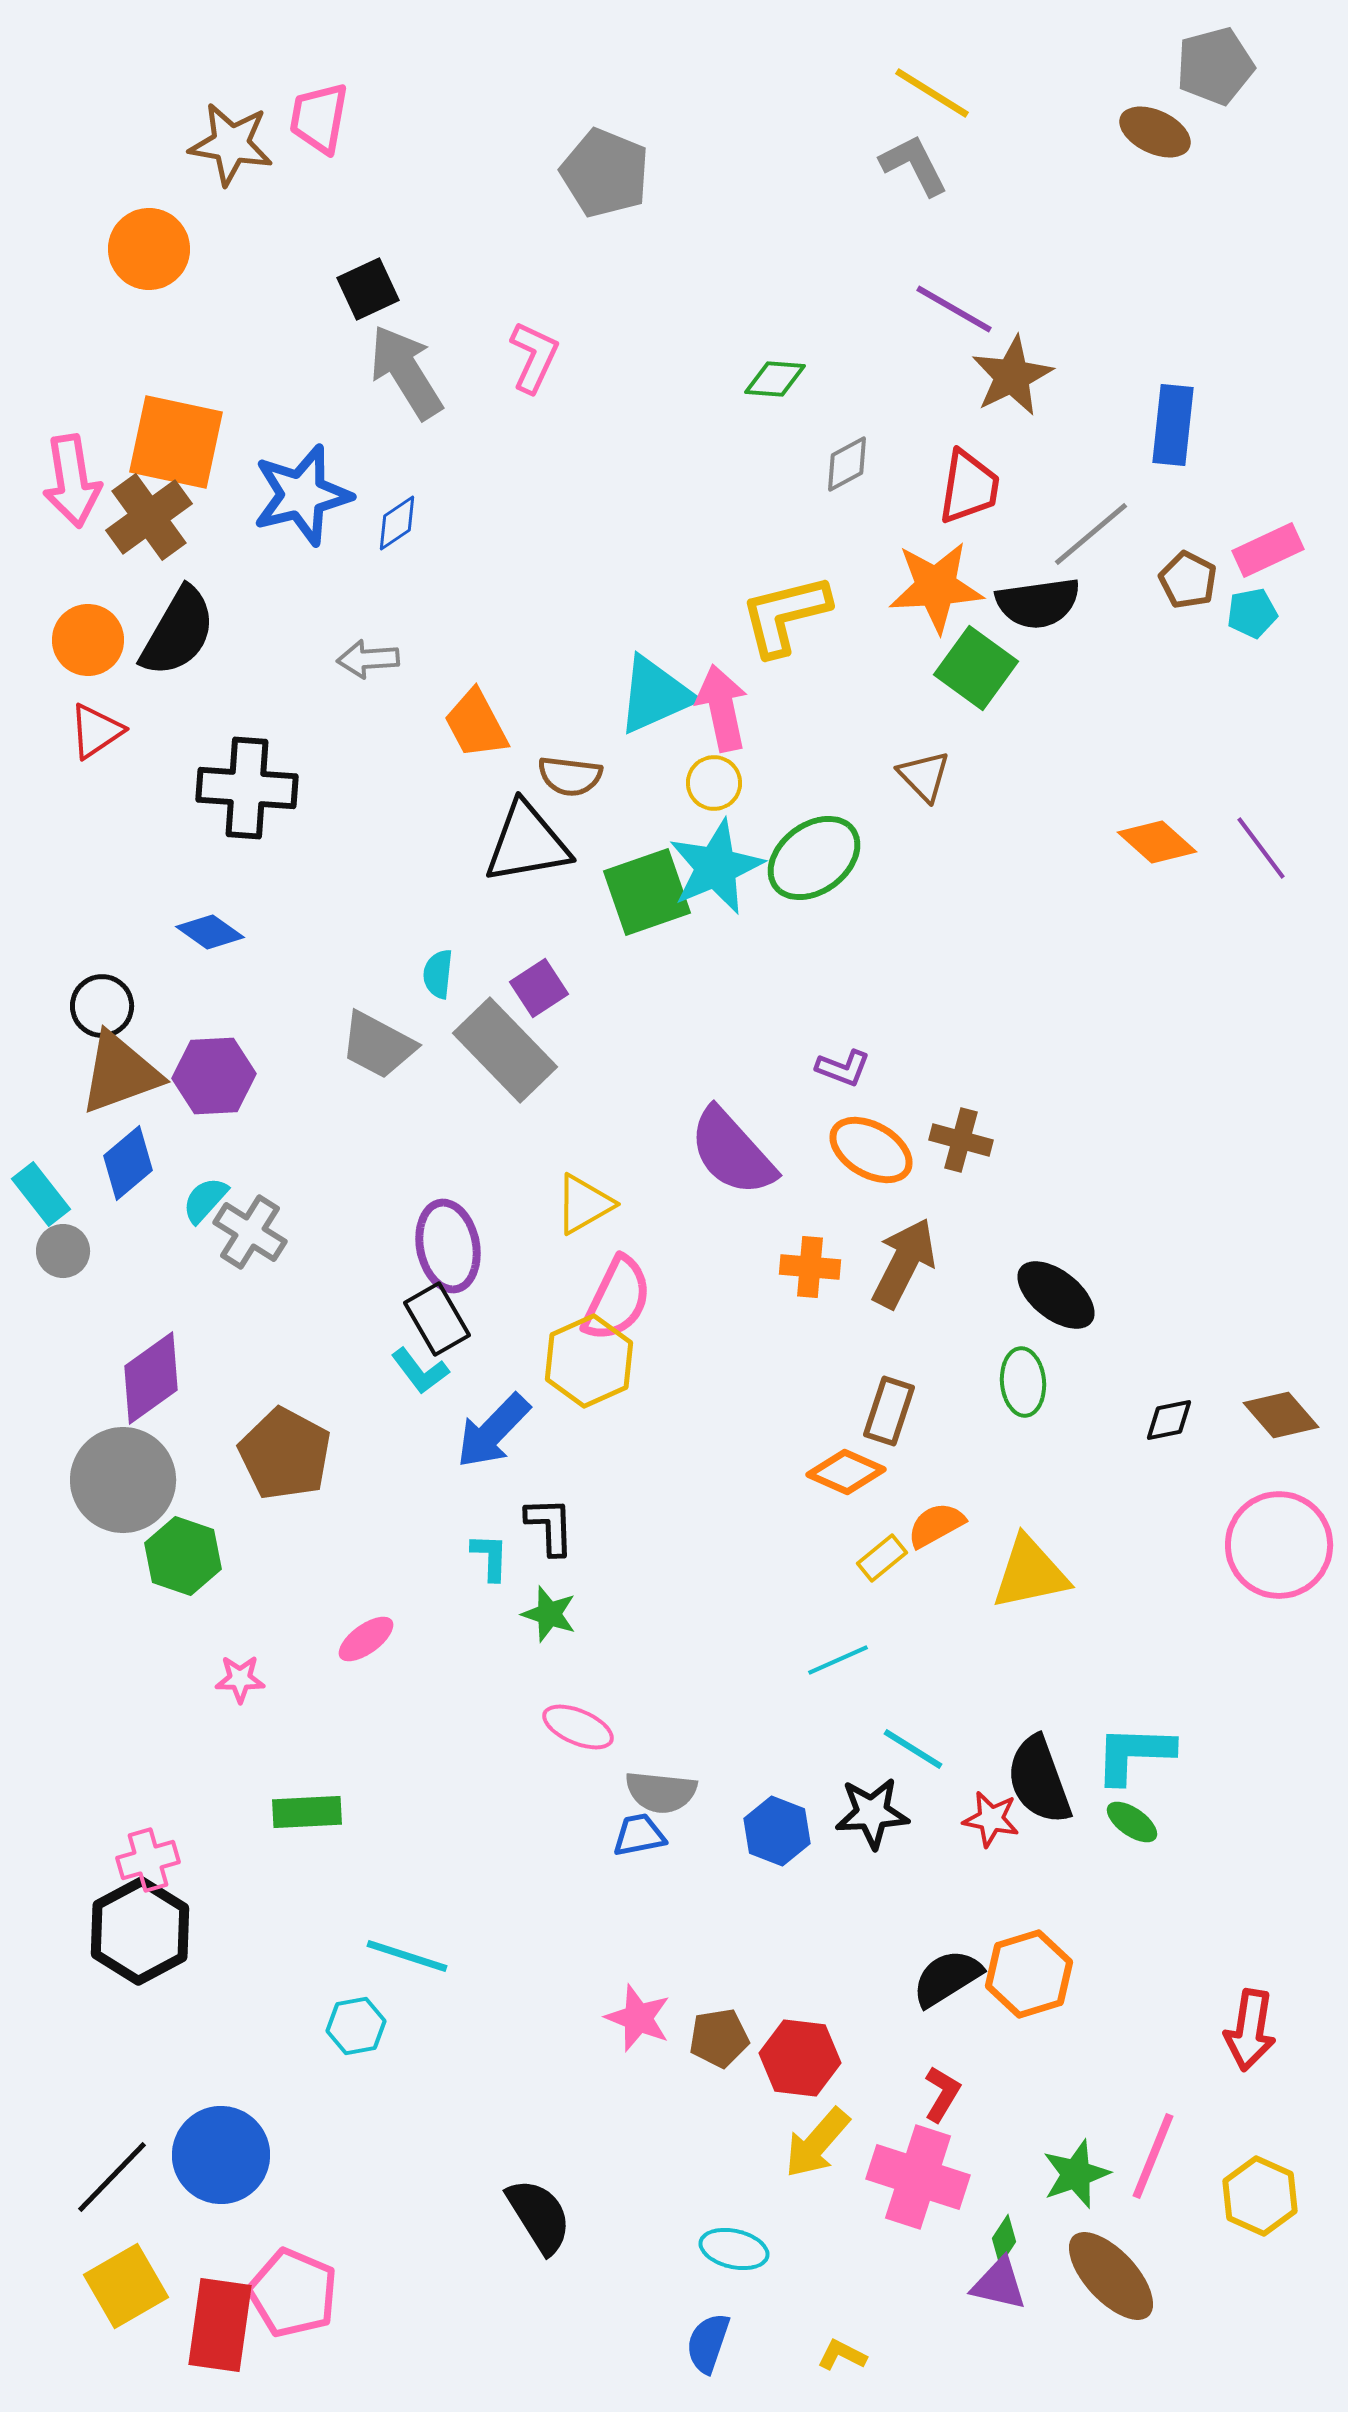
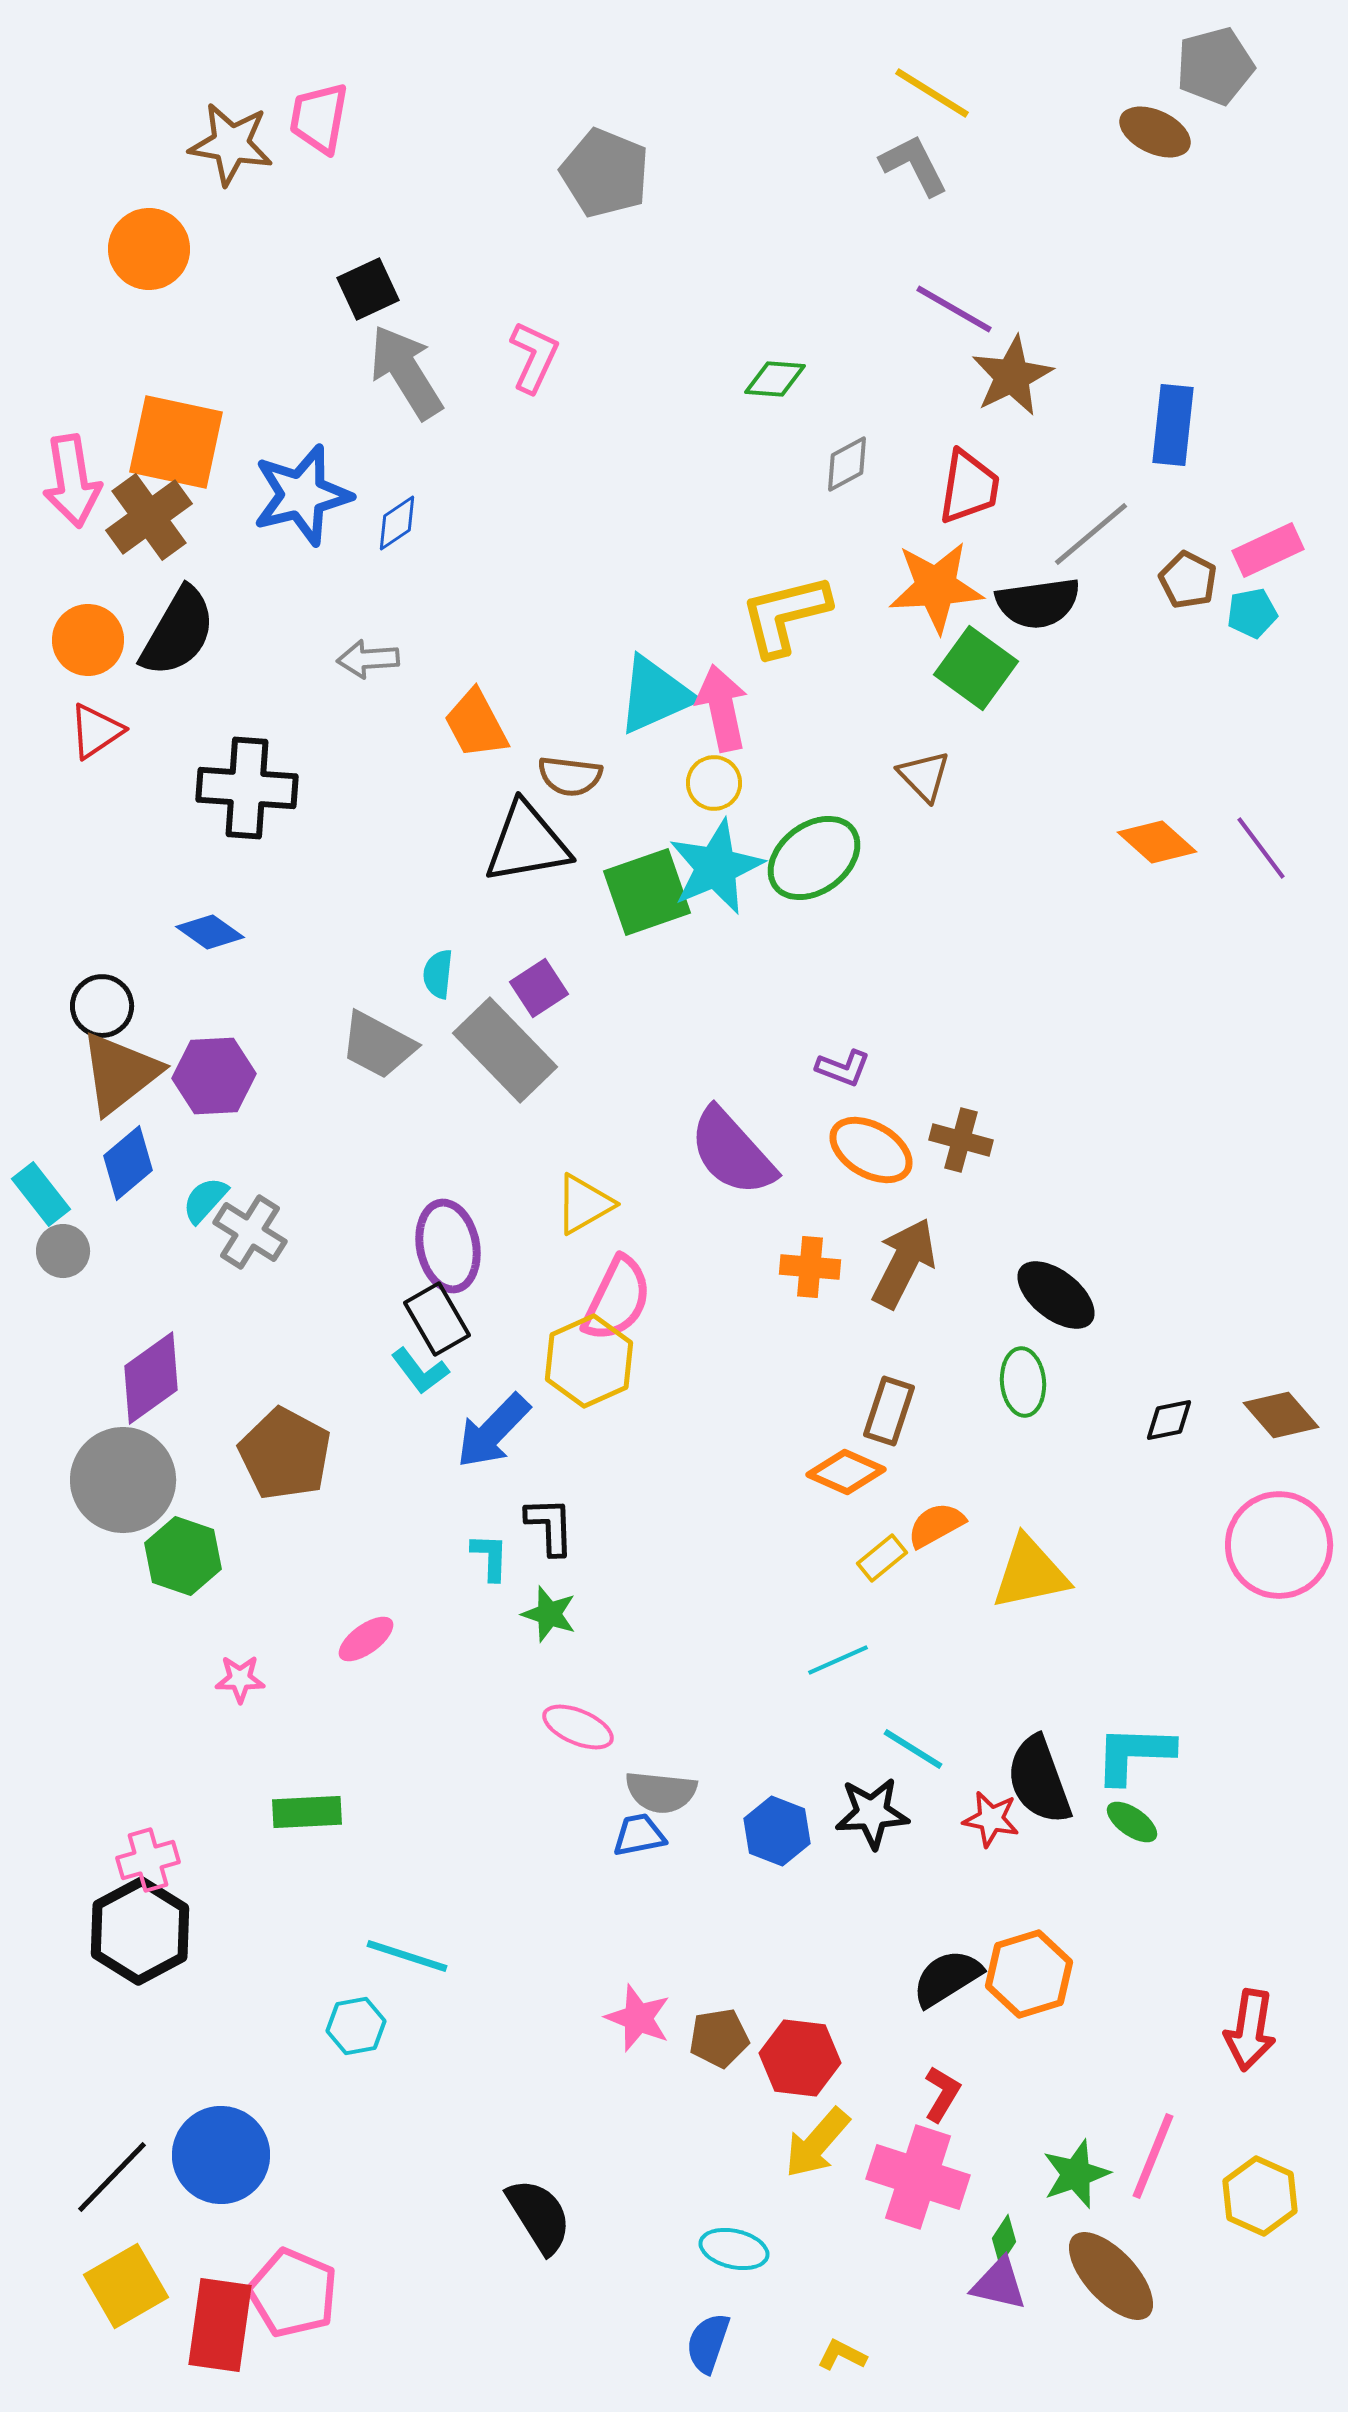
brown triangle at (120, 1073): rotated 18 degrees counterclockwise
